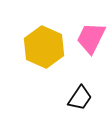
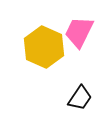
pink trapezoid: moved 12 px left, 6 px up
